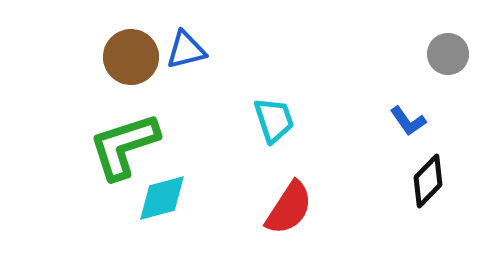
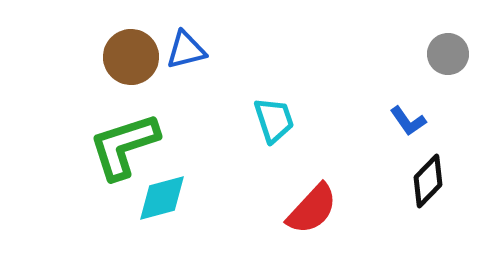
red semicircle: moved 23 px right, 1 px down; rotated 10 degrees clockwise
